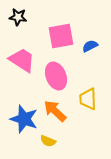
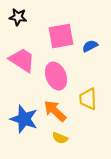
yellow semicircle: moved 12 px right, 3 px up
